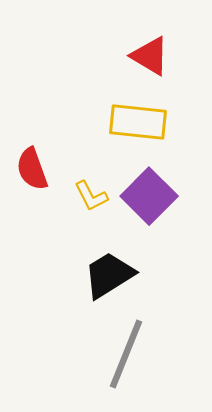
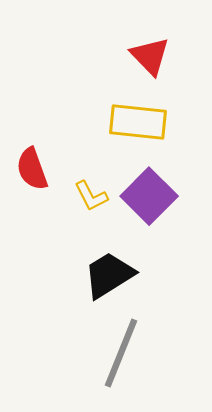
red triangle: rotated 15 degrees clockwise
gray line: moved 5 px left, 1 px up
